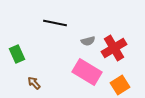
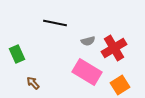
brown arrow: moved 1 px left
